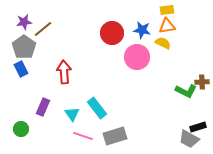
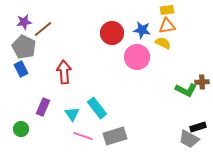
gray pentagon: rotated 10 degrees counterclockwise
green L-shape: moved 1 px up
